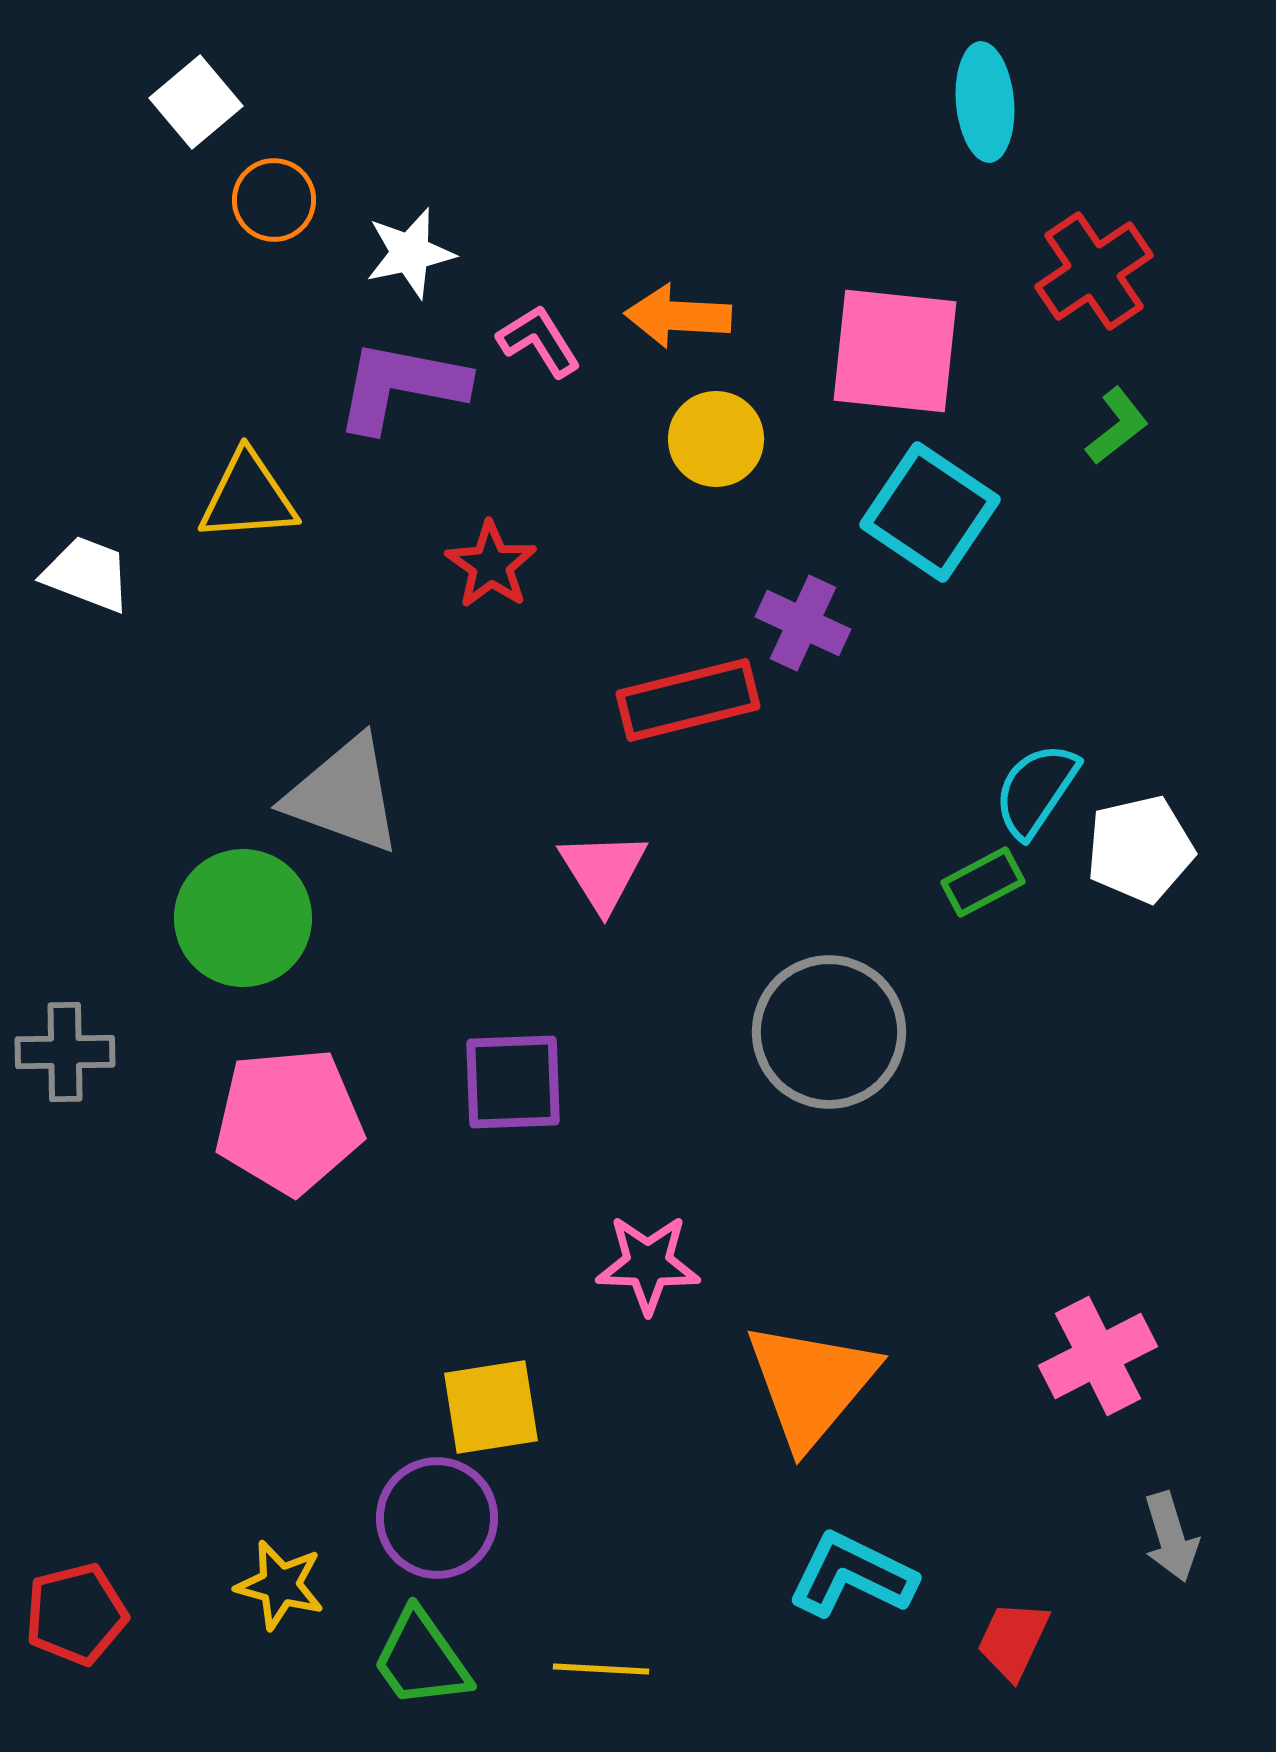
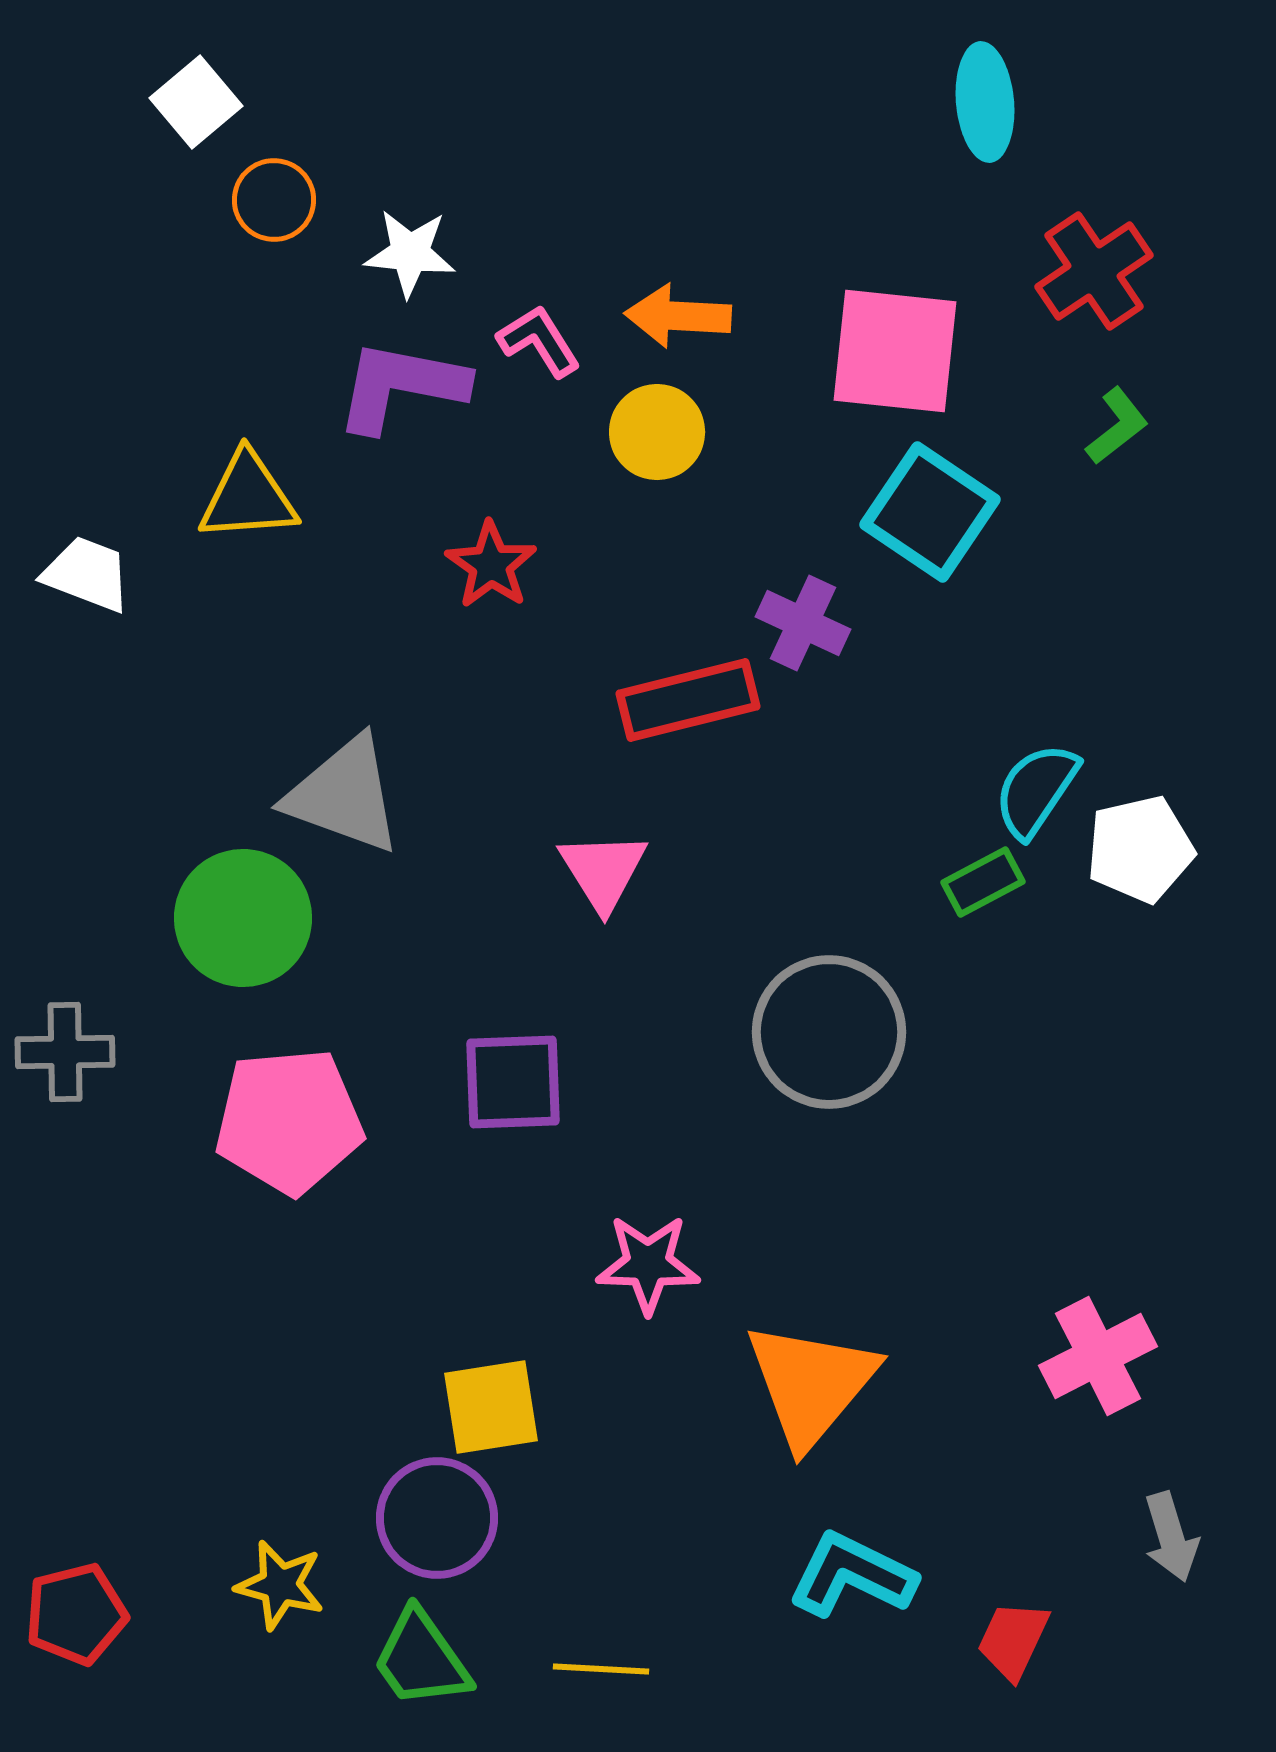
white star: rotated 18 degrees clockwise
yellow circle: moved 59 px left, 7 px up
